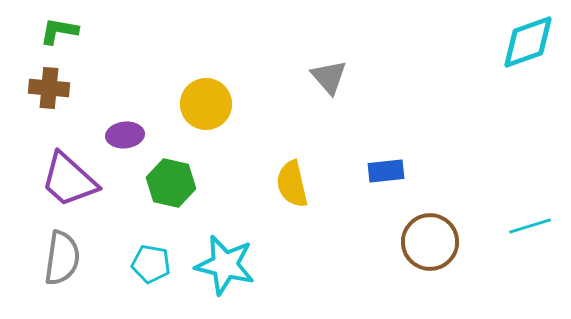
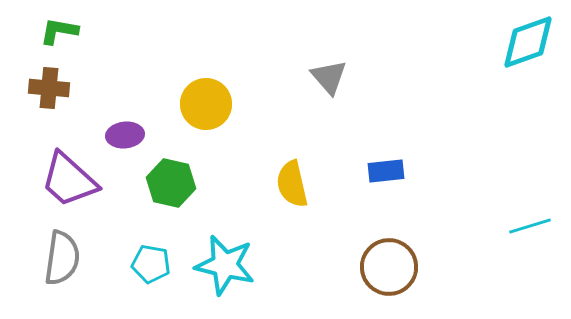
brown circle: moved 41 px left, 25 px down
